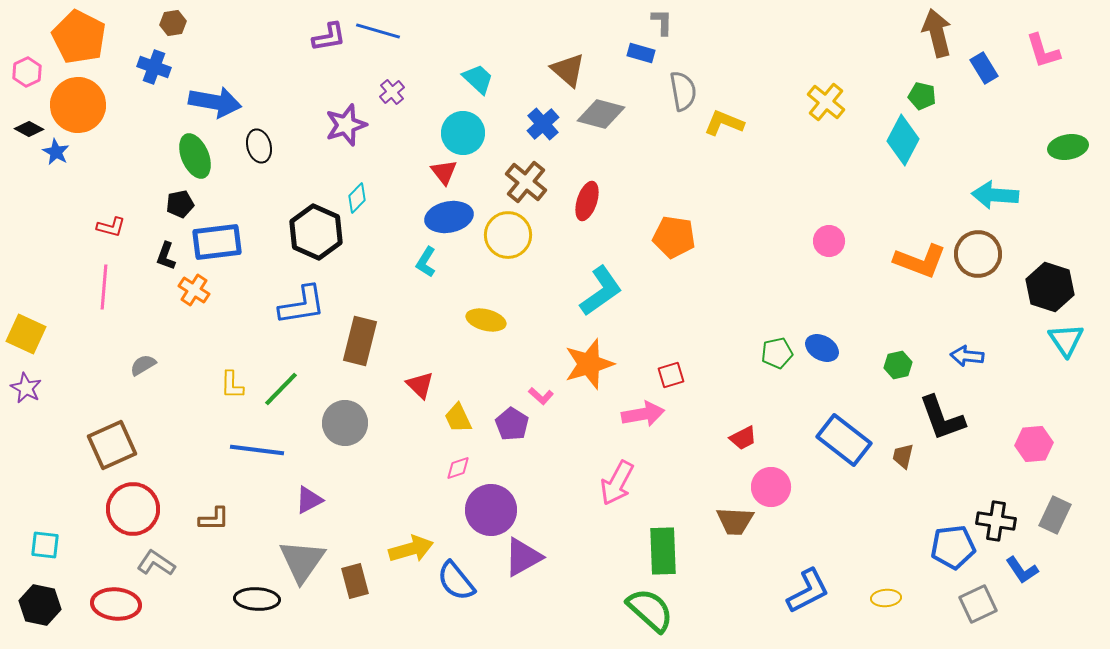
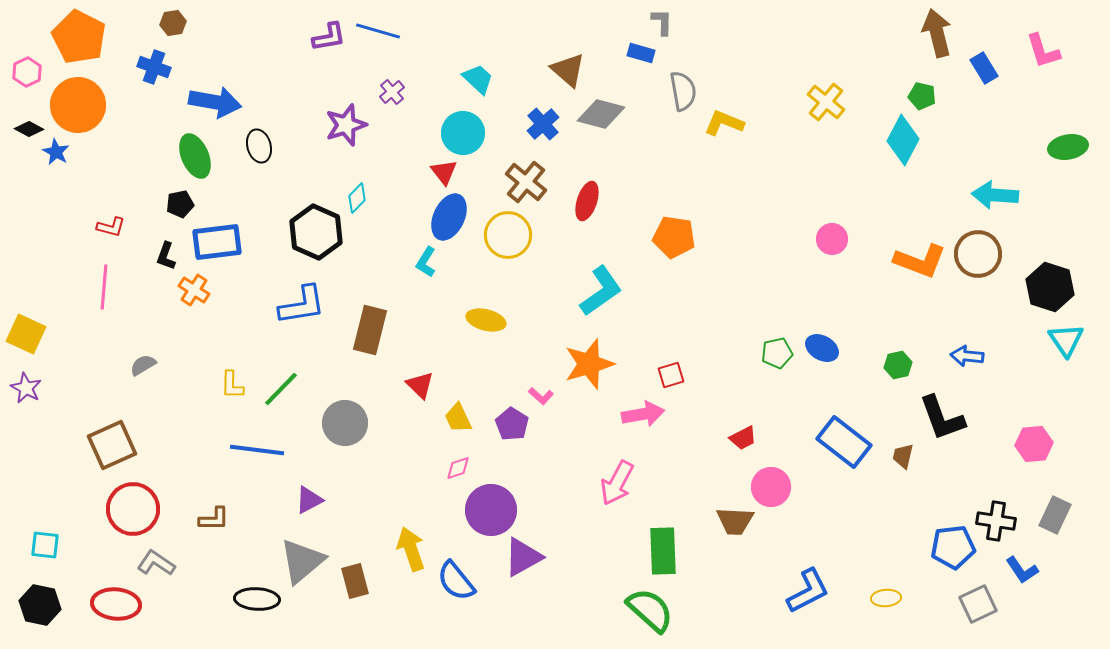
blue ellipse at (449, 217): rotated 54 degrees counterclockwise
pink circle at (829, 241): moved 3 px right, 2 px up
brown rectangle at (360, 341): moved 10 px right, 11 px up
blue rectangle at (844, 440): moved 2 px down
yellow arrow at (411, 549): rotated 93 degrees counterclockwise
gray triangle at (302, 561): rotated 15 degrees clockwise
